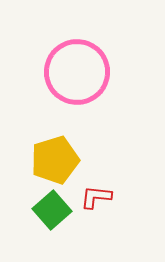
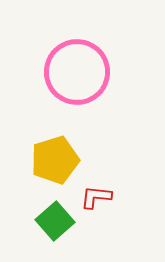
green square: moved 3 px right, 11 px down
